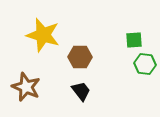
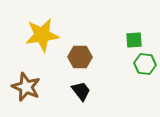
yellow star: moved 1 px left; rotated 24 degrees counterclockwise
